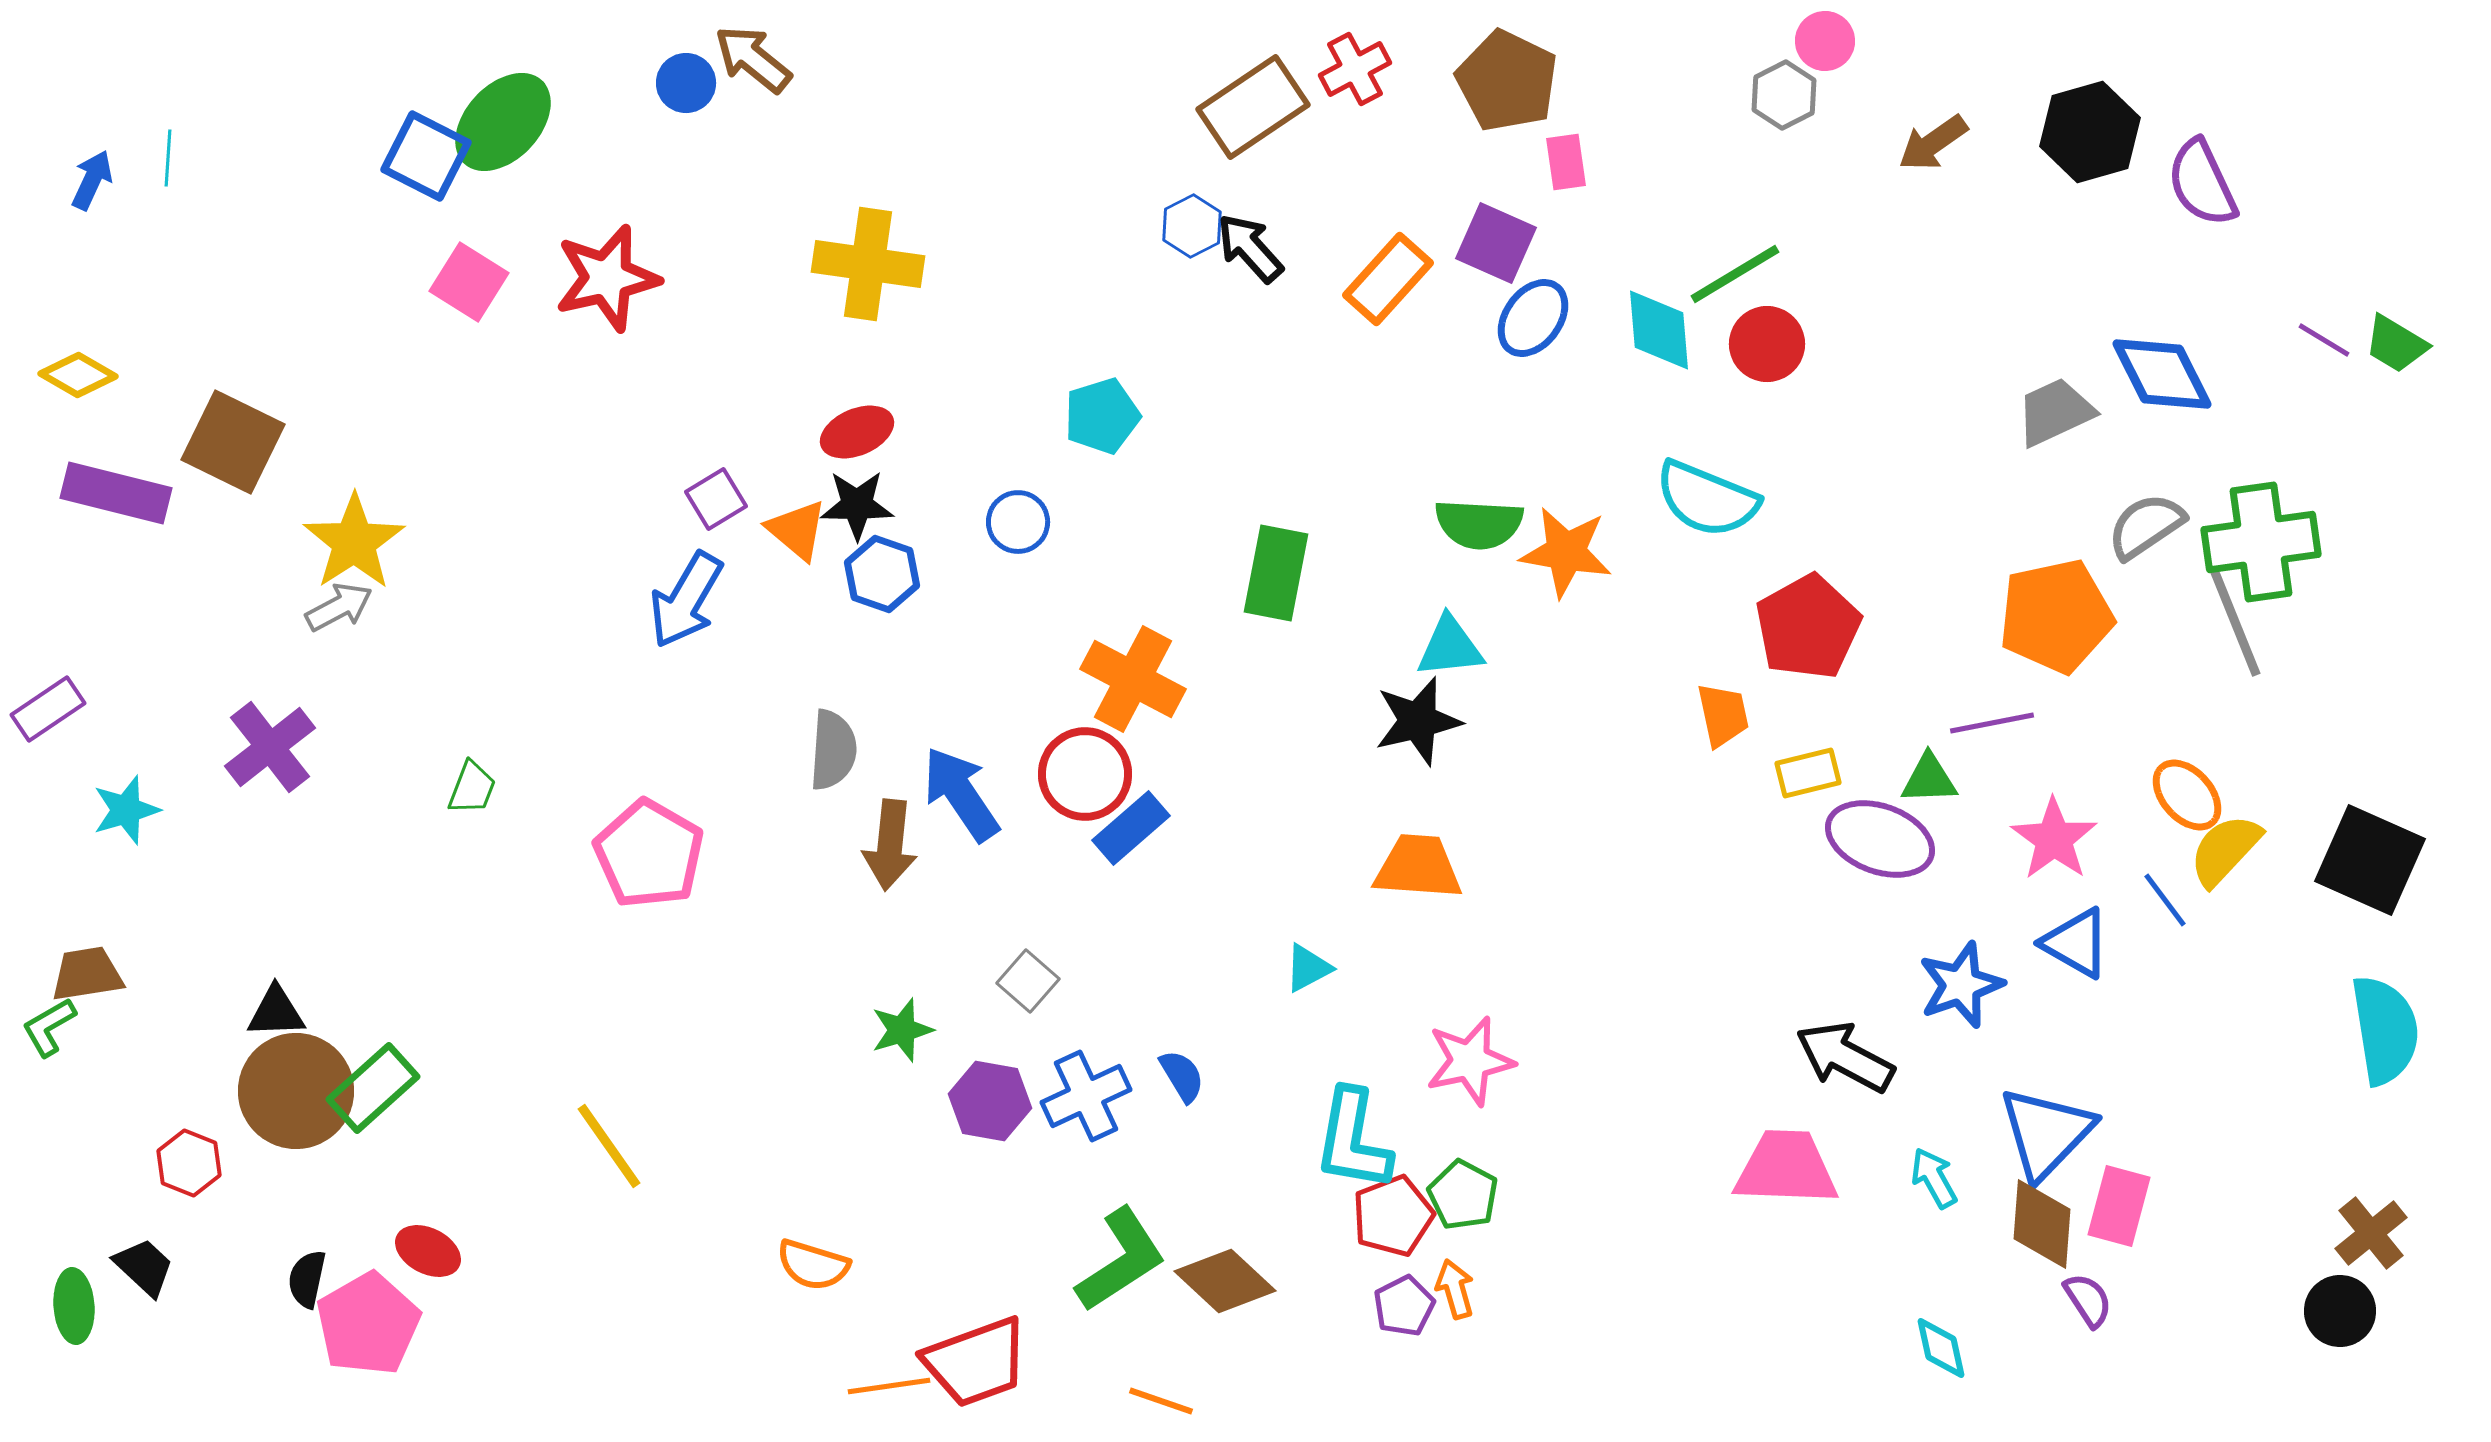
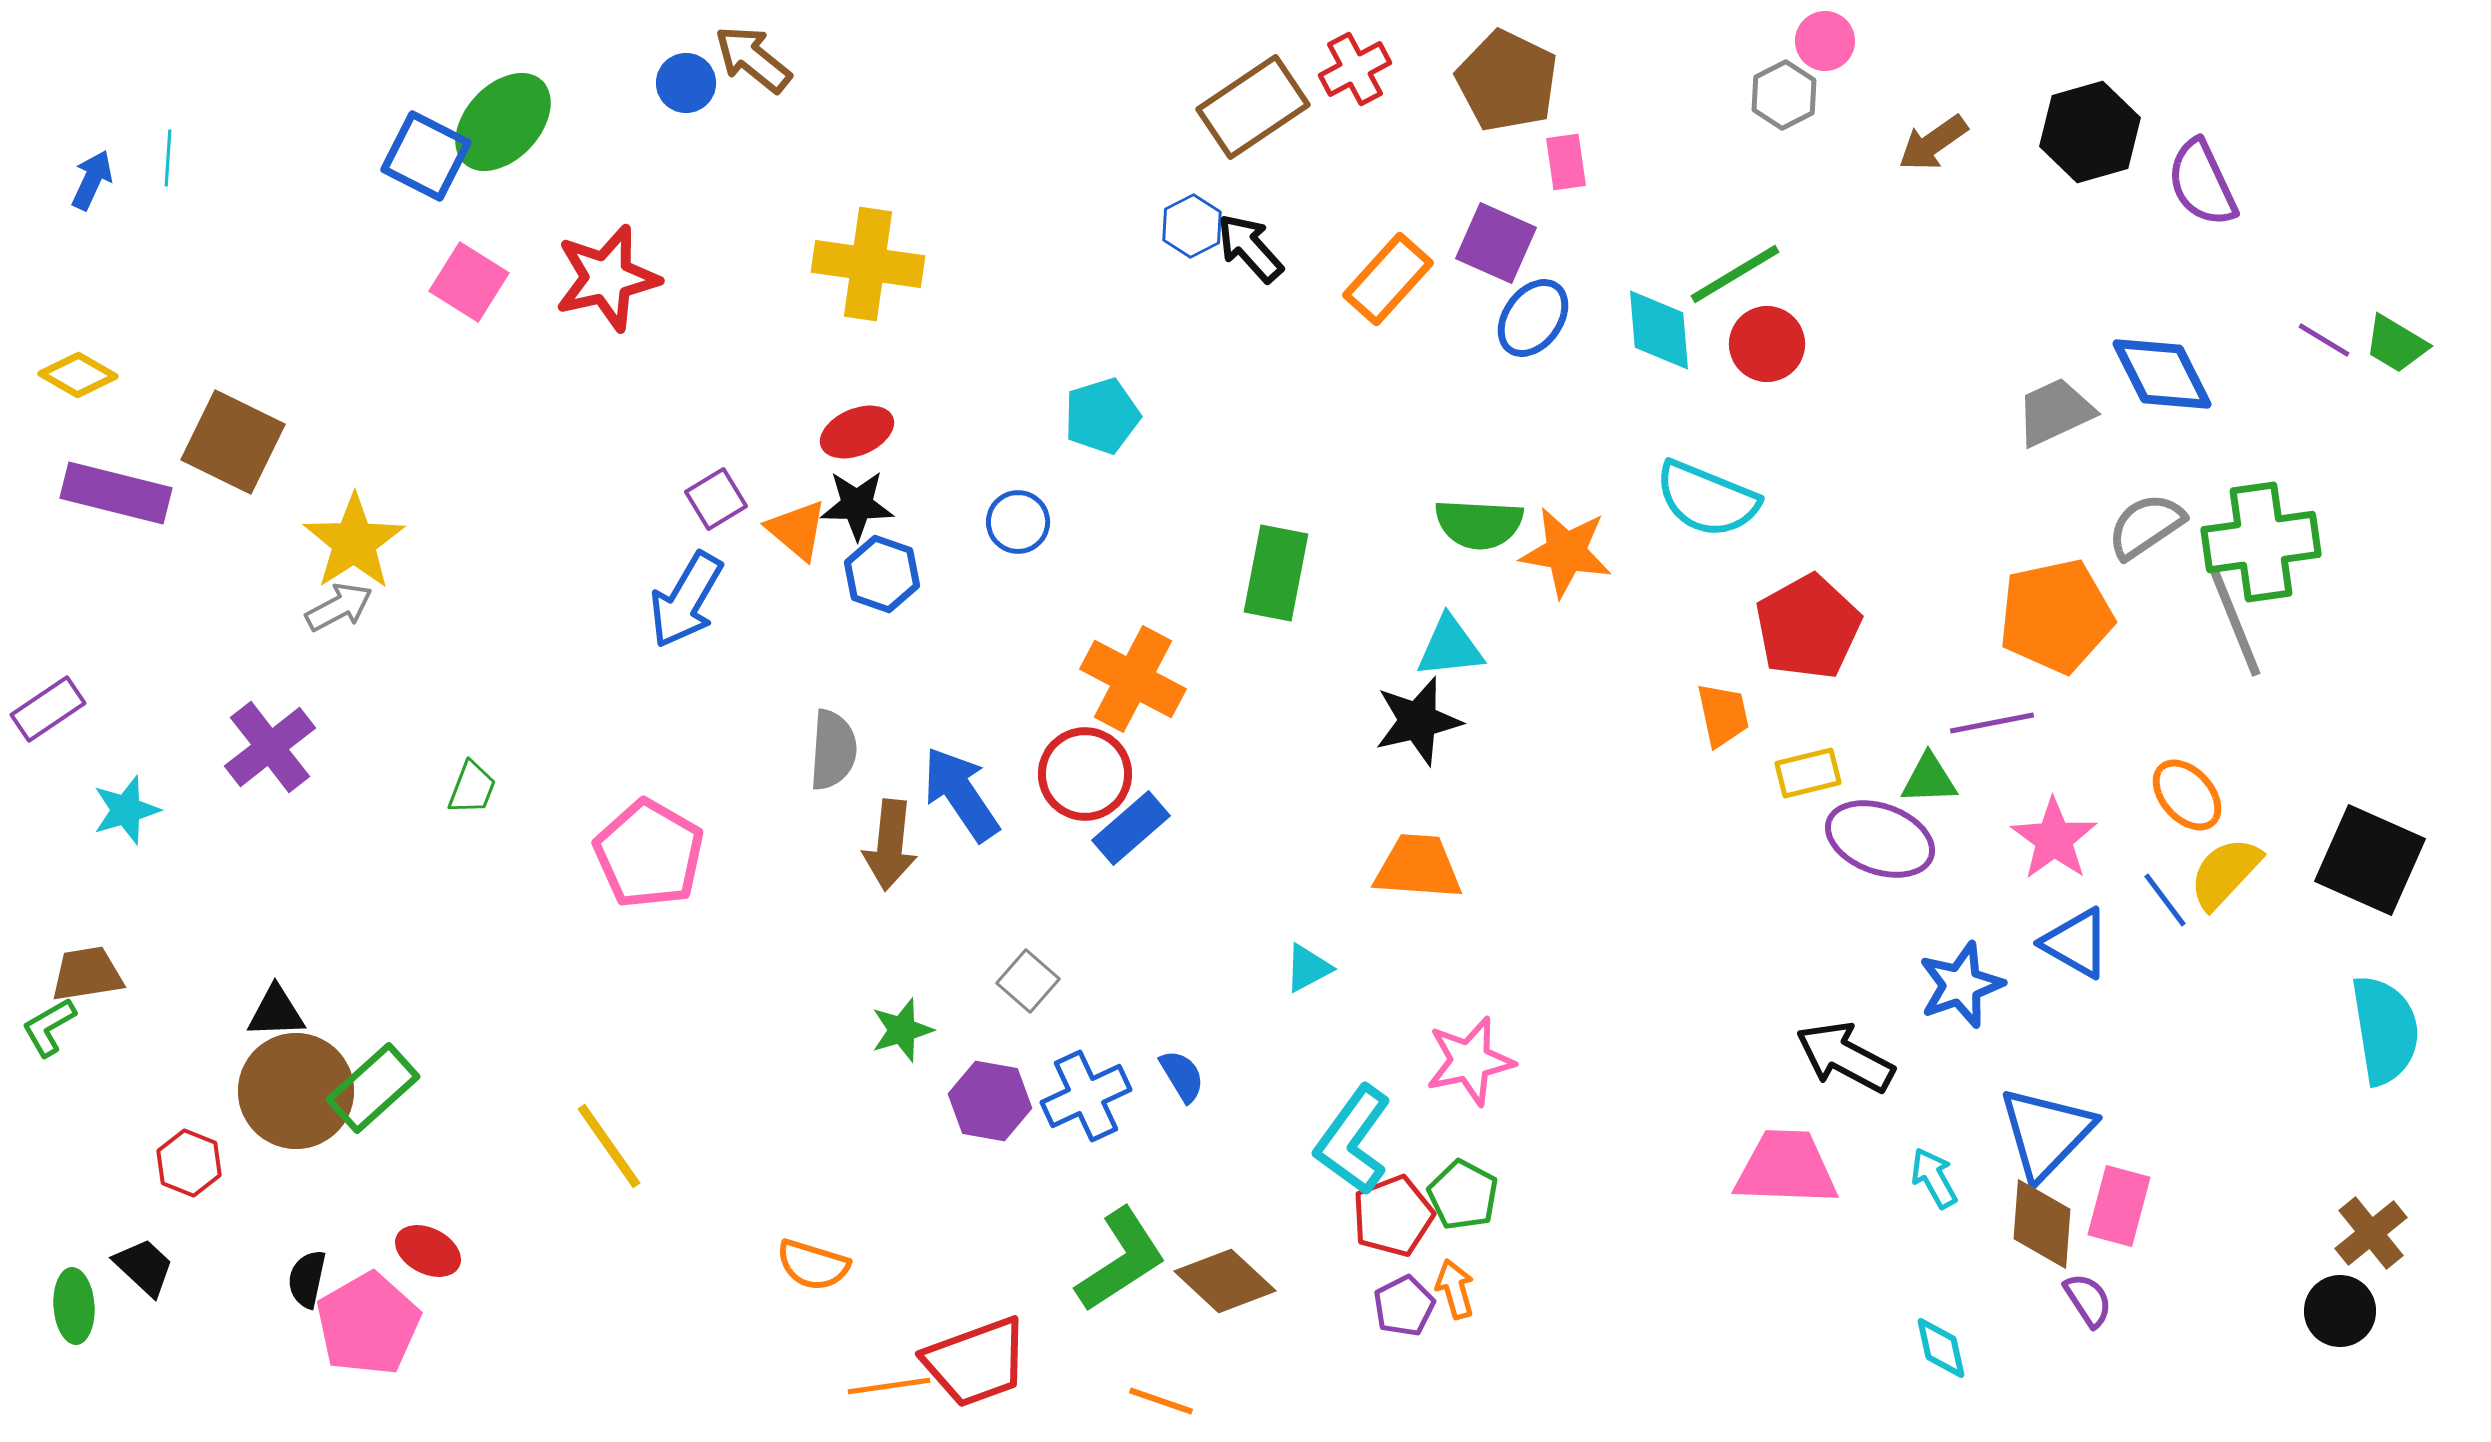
yellow semicircle at (2225, 850): moved 23 px down
cyan L-shape at (1353, 1140): rotated 26 degrees clockwise
